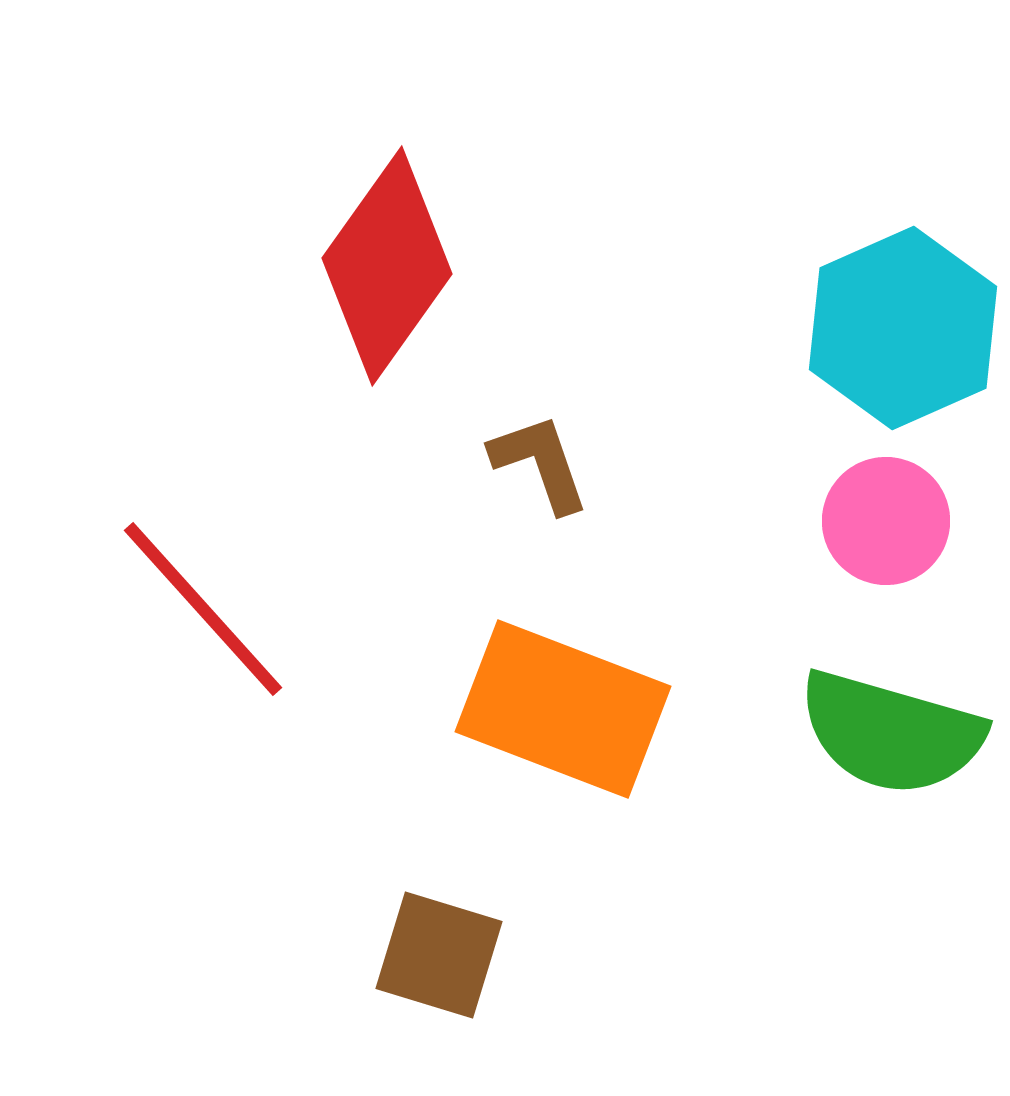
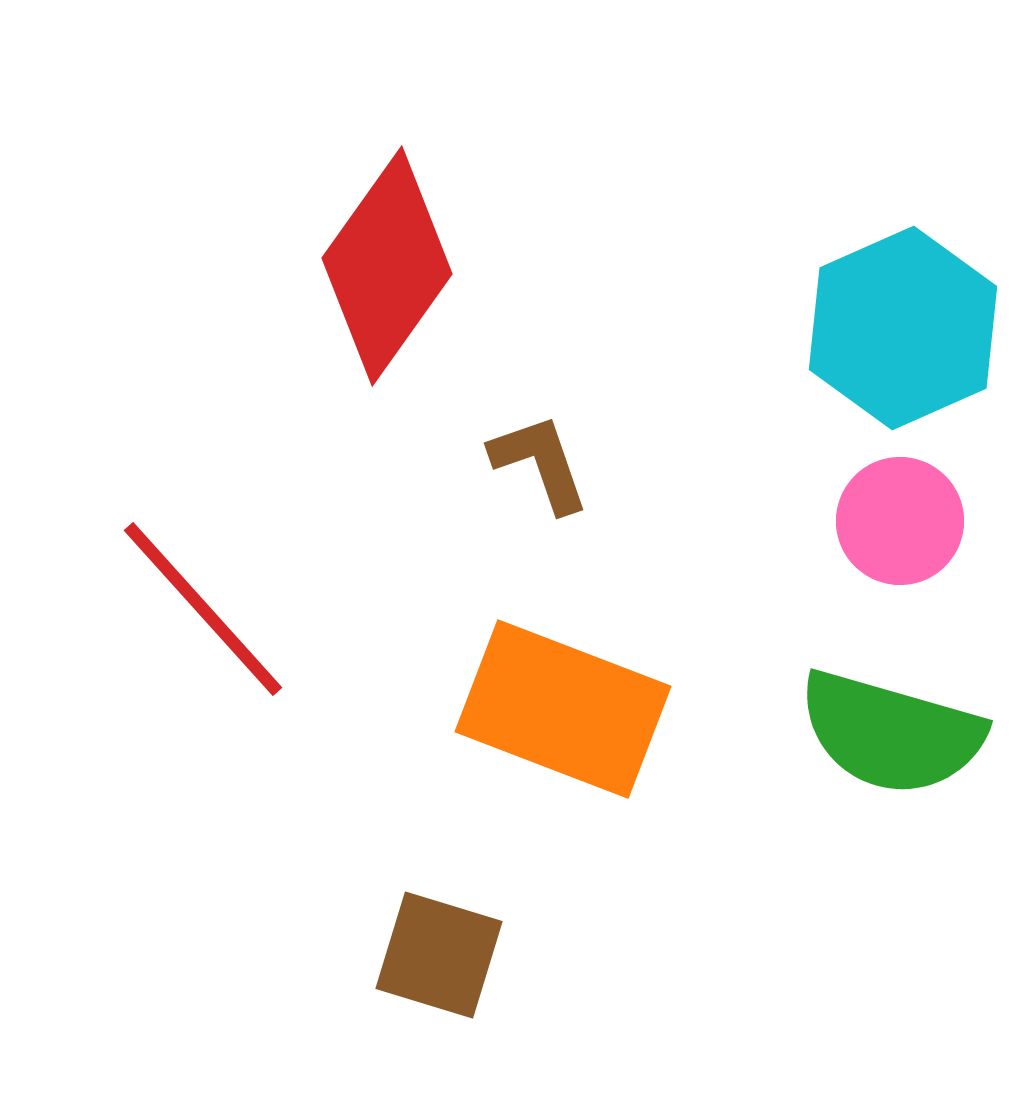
pink circle: moved 14 px right
